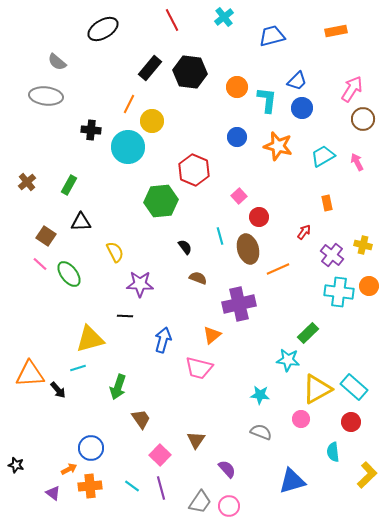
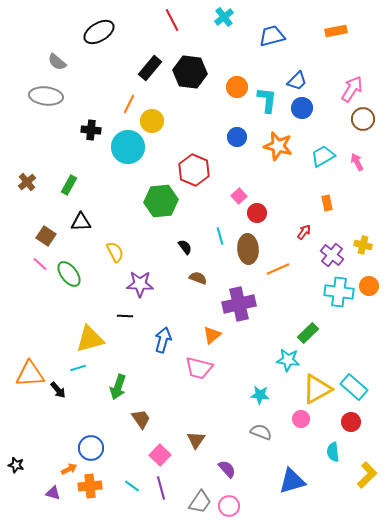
black ellipse at (103, 29): moved 4 px left, 3 px down
red circle at (259, 217): moved 2 px left, 4 px up
brown ellipse at (248, 249): rotated 12 degrees clockwise
purple triangle at (53, 493): rotated 21 degrees counterclockwise
